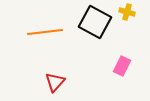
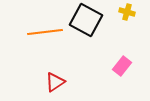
black square: moved 9 px left, 2 px up
pink rectangle: rotated 12 degrees clockwise
red triangle: rotated 15 degrees clockwise
